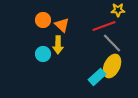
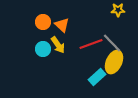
orange circle: moved 2 px down
red line: moved 13 px left, 18 px down
yellow arrow: rotated 36 degrees counterclockwise
cyan circle: moved 5 px up
yellow ellipse: moved 2 px right, 4 px up
